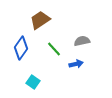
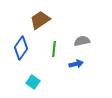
green line: rotated 49 degrees clockwise
